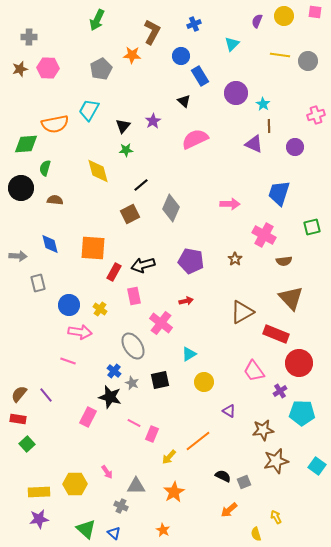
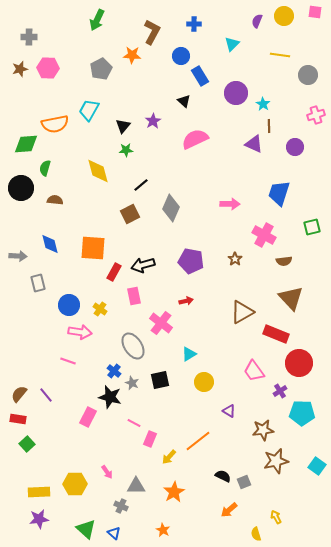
blue cross at (194, 24): rotated 24 degrees clockwise
gray circle at (308, 61): moved 14 px down
pink rectangle at (152, 434): moved 2 px left, 5 px down
